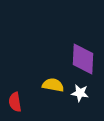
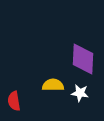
yellow semicircle: rotated 10 degrees counterclockwise
red semicircle: moved 1 px left, 1 px up
